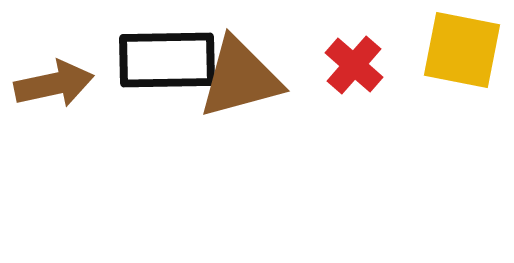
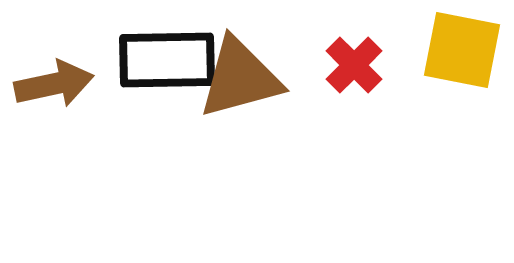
red cross: rotated 4 degrees clockwise
